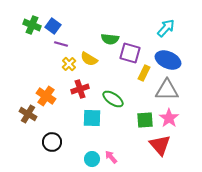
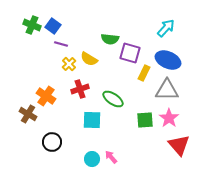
cyan square: moved 2 px down
red triangle: moved 19 px right
